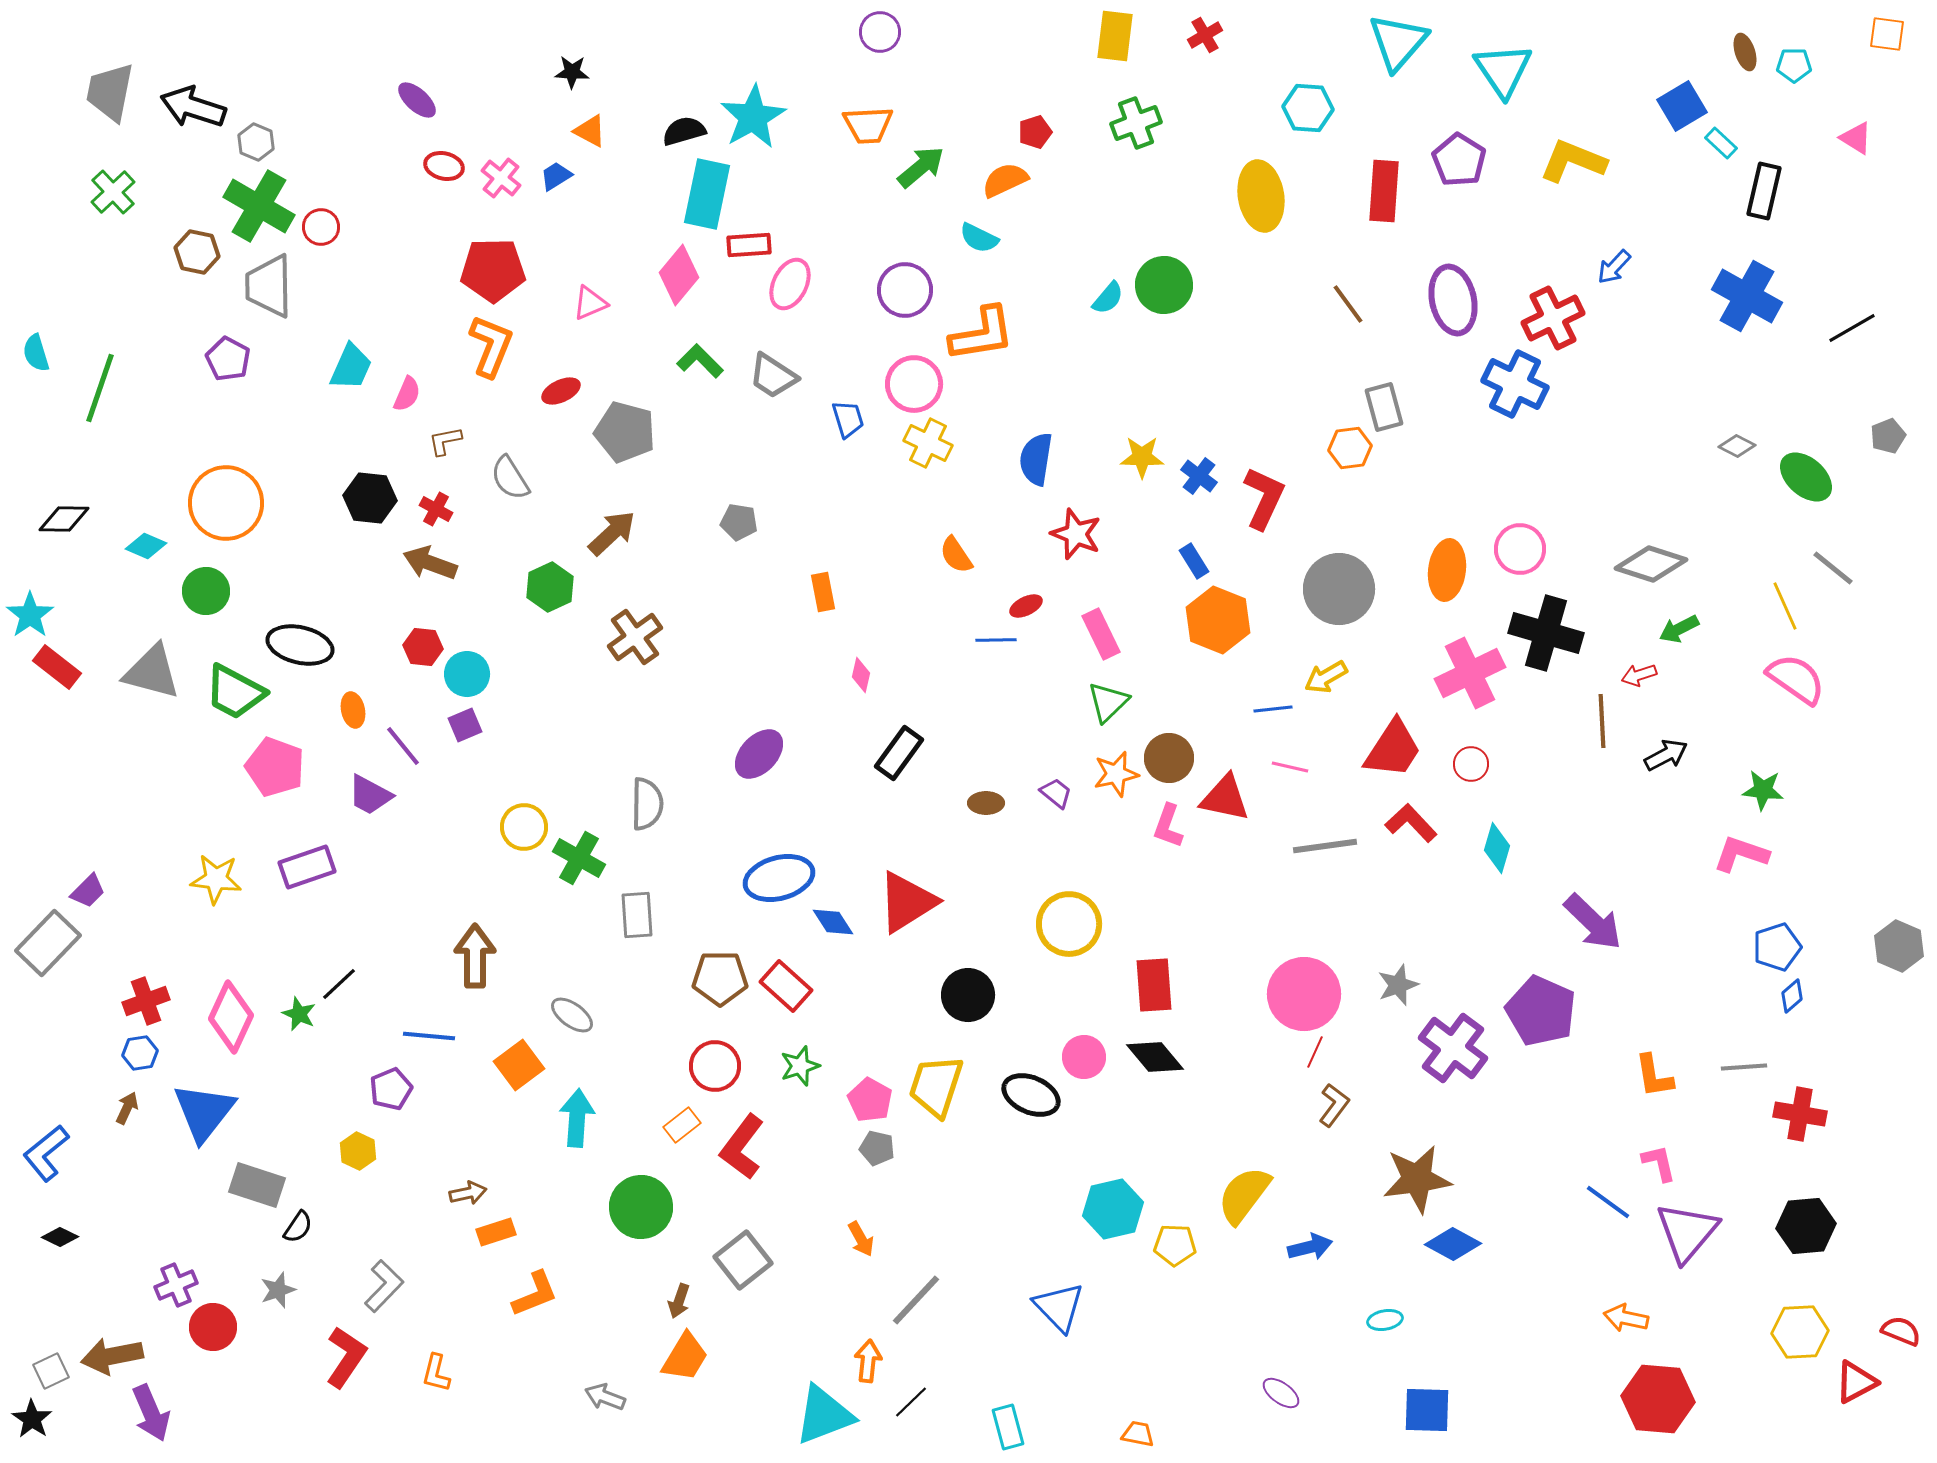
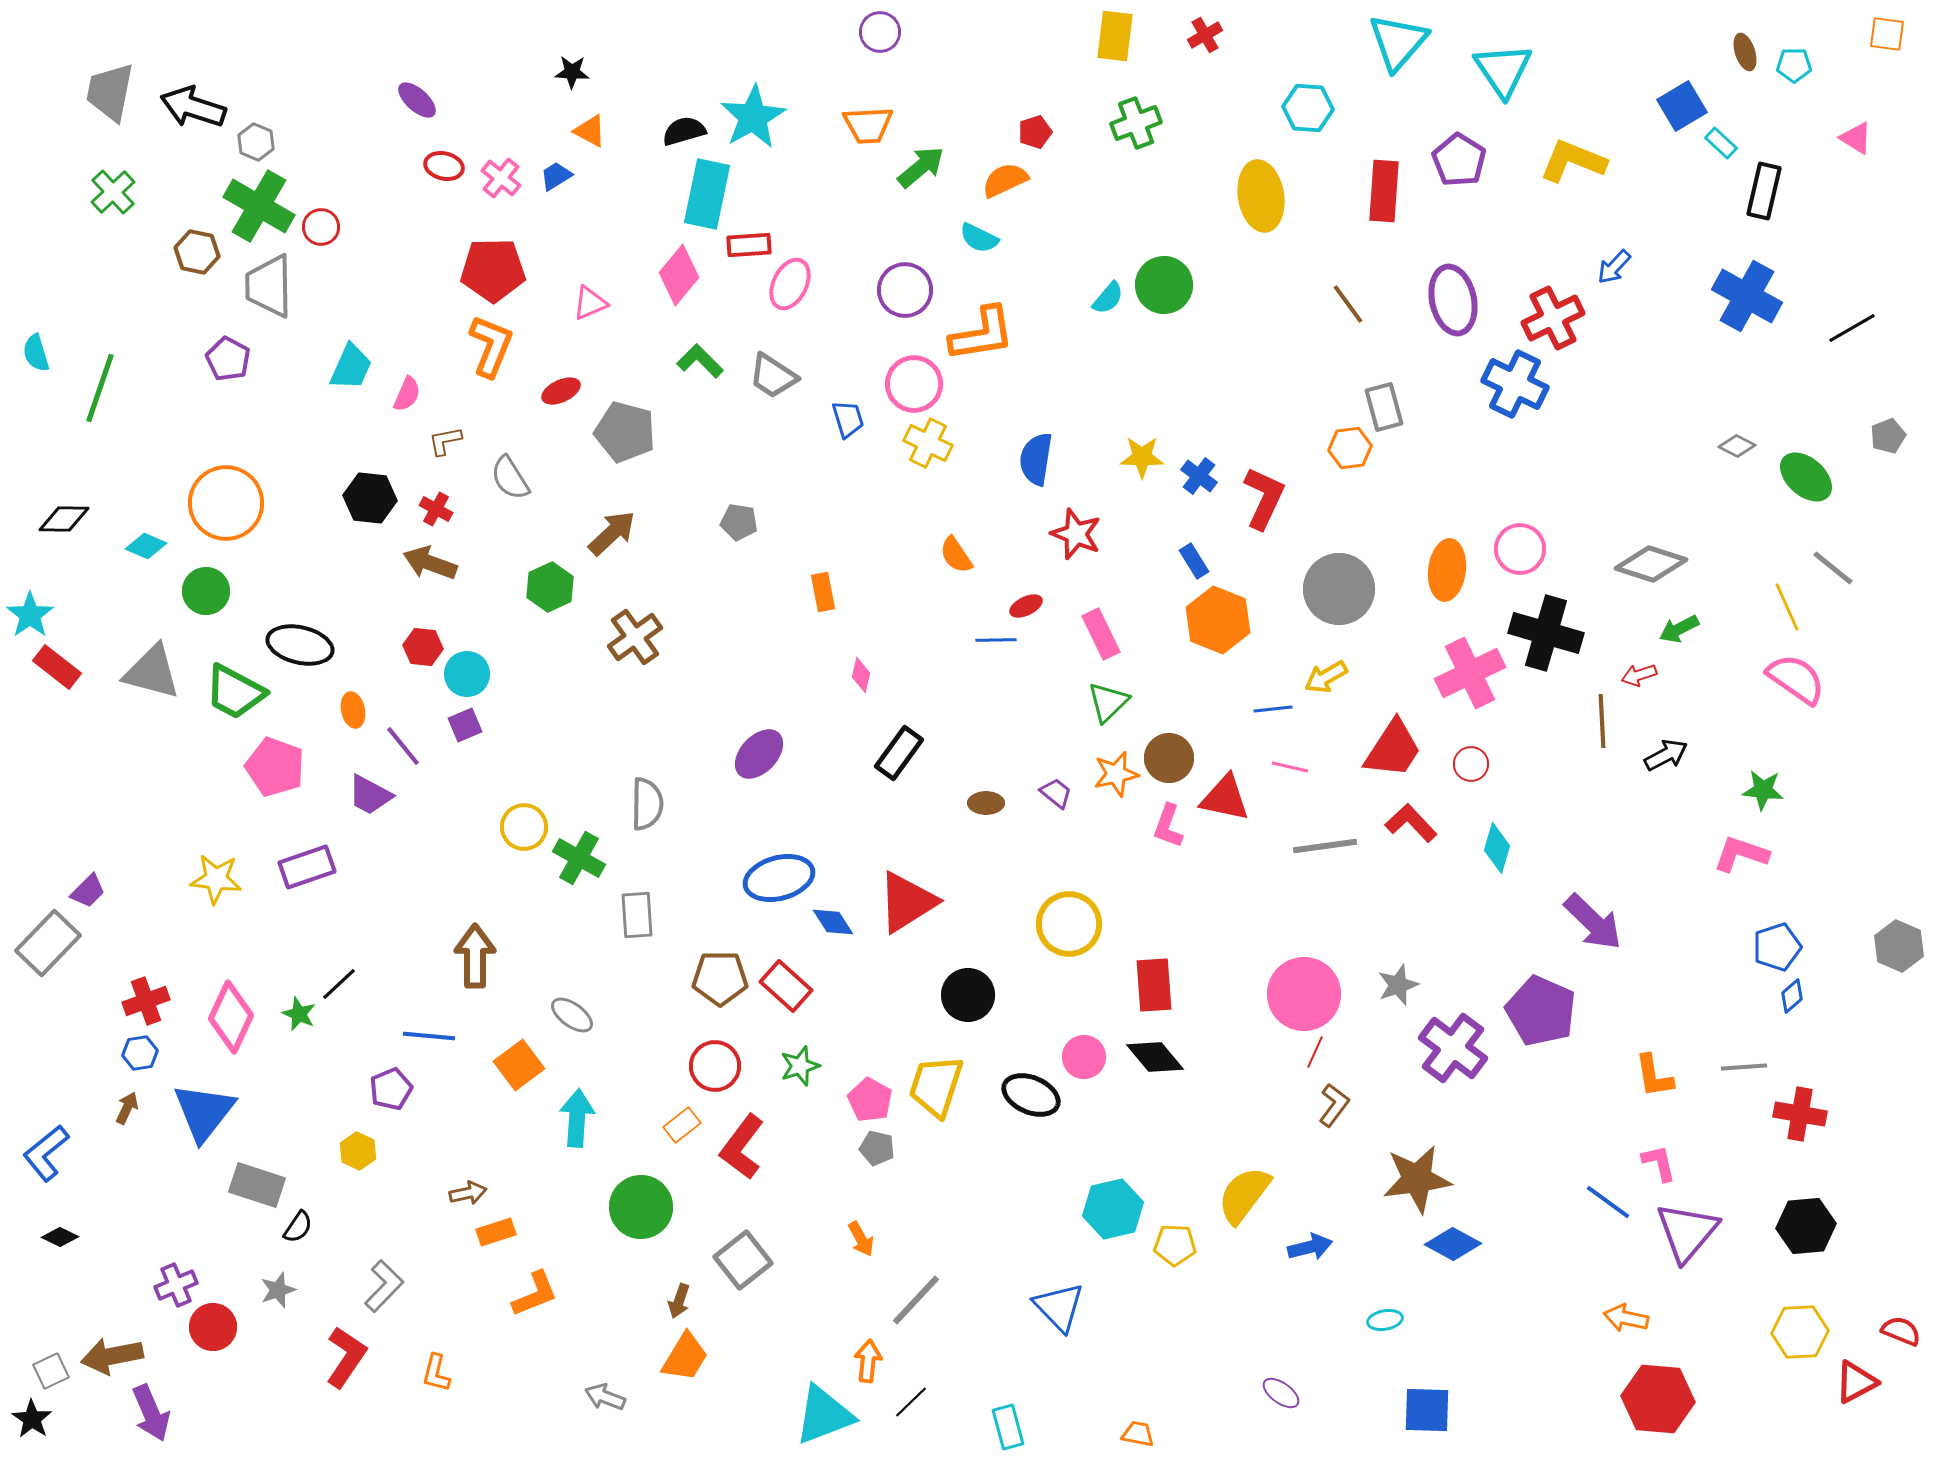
yellow line at (1785, 606): moved 2 px right, 1 px down
